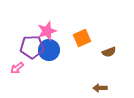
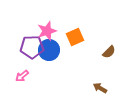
orange square: moved 7 px left, 1 px up
brown semicircle: rotated 24 degrees counterclockwise
pink arrow: moved 5 px right, 8 px down
brown arrow: rotated 32 degrees clockwise
